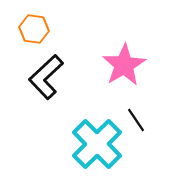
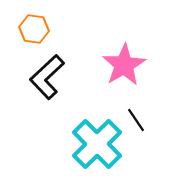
black L-shape: moved 1 px right
